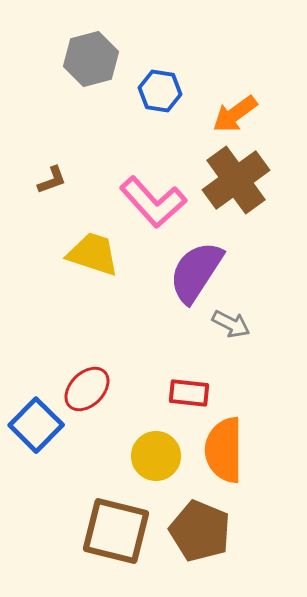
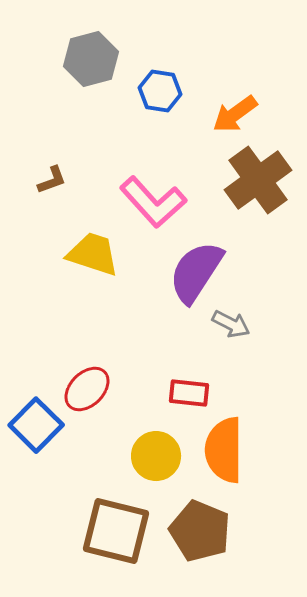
brown cross: moved 22 px right
